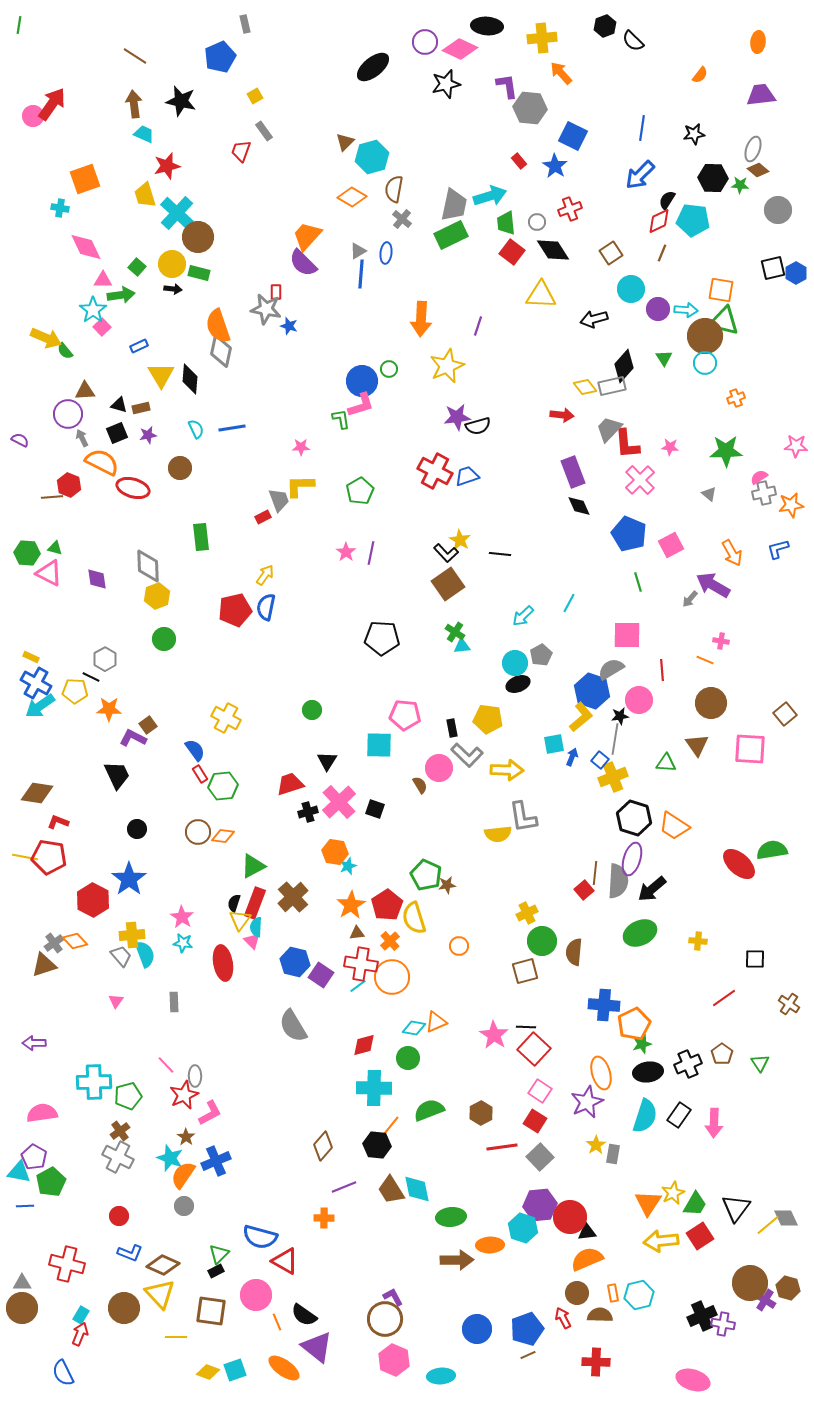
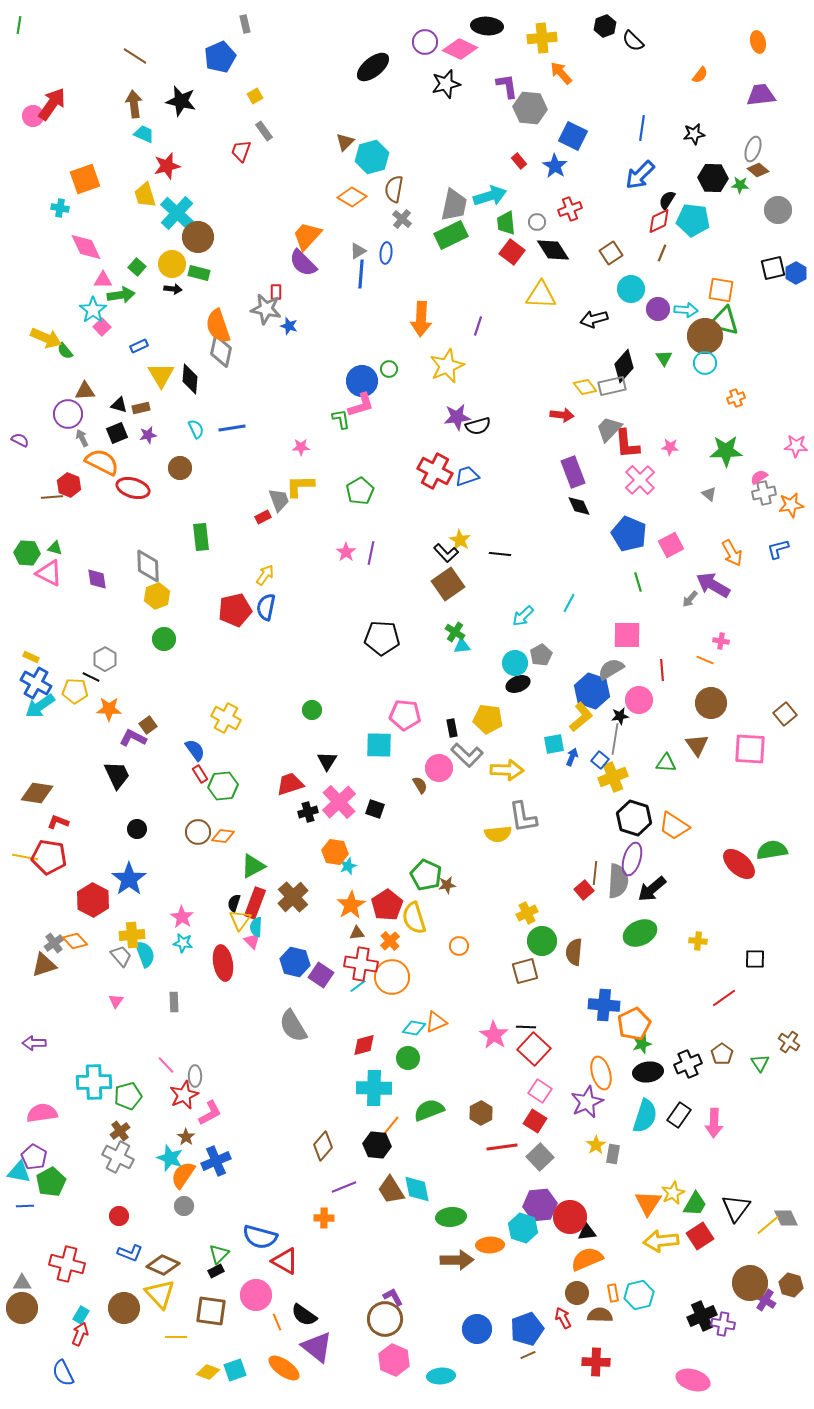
orange ellipse at (758, 42): rotated 20 degrees counterclockwise
brown cross at (789, 1004): moved 38 px down
brown hexagon at (788, 1288): moved 3 px right, 3 px up
